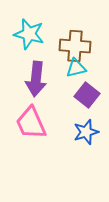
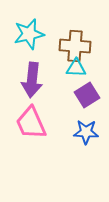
cyan star: rotated 28 degrees counterclockwise
cyan triangle: rotated 15 degrees clockwise
purple arrow: moved 4 px left, 1 px down
purple square: rotated 20 degrees clockwise
blue star: rotated 20 degrees clockwise
